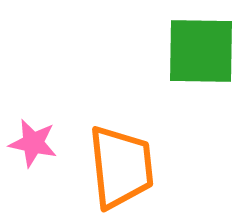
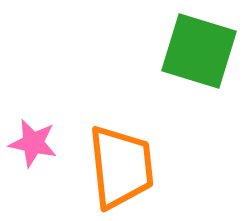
green square: moved 2 px left; rotated 16 degrees clockwise
